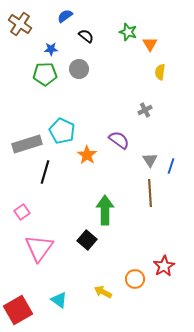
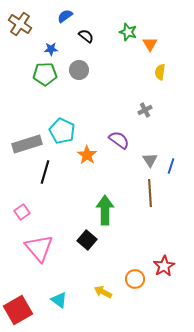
gray circle: moved 1 px down
pink triangle: rotated 16 degrees counterclockwise
